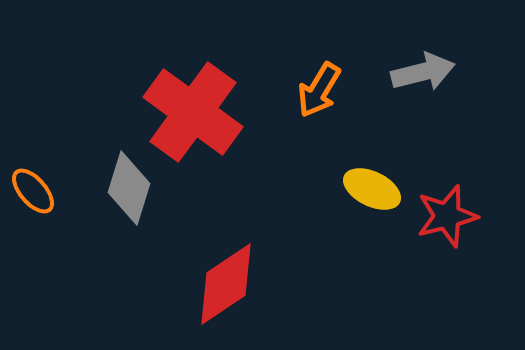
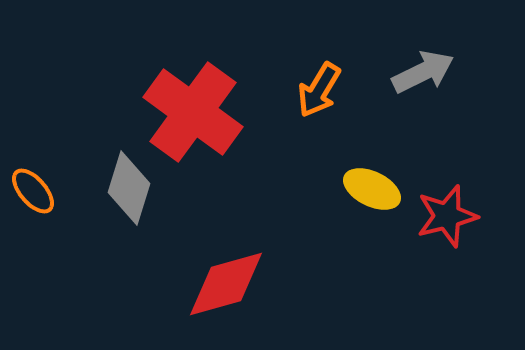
gray arrow: rotated 12 degrees counterclockwise
red diamond: rotated 18 degrees clockwise
